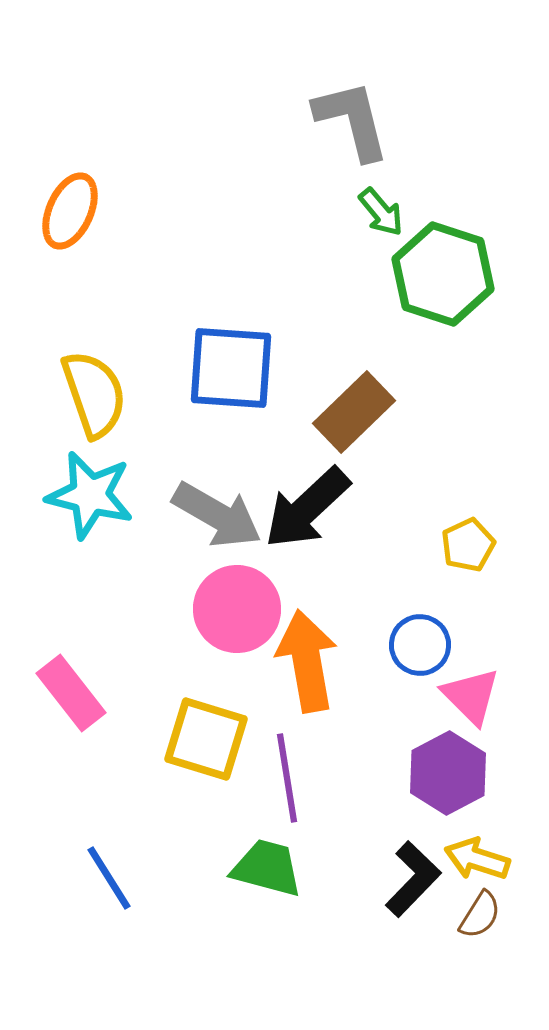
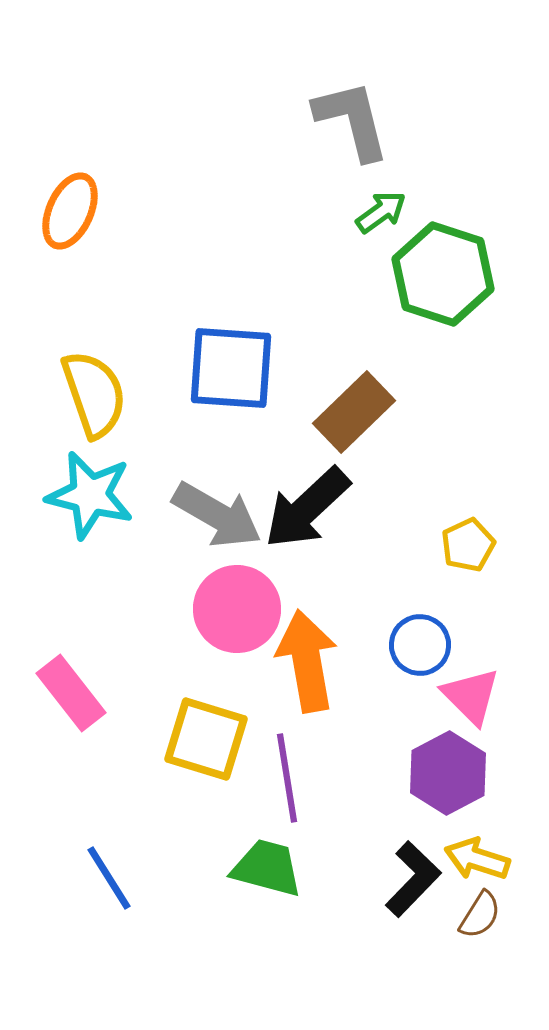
green arrow: rotated 86 degrees counterclockwise
